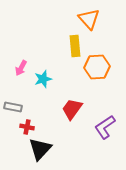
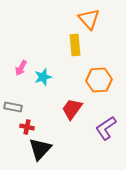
yellow rectangle: moved 1 px up
orange hexagon: moved 2 px right, 13 px down
cyan star: moved 2 px up
purple L-shape: moved 1 px right, 1 px down
